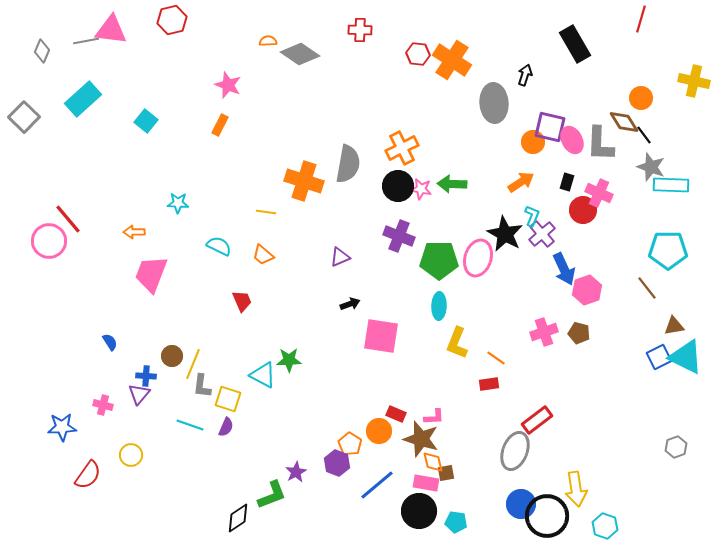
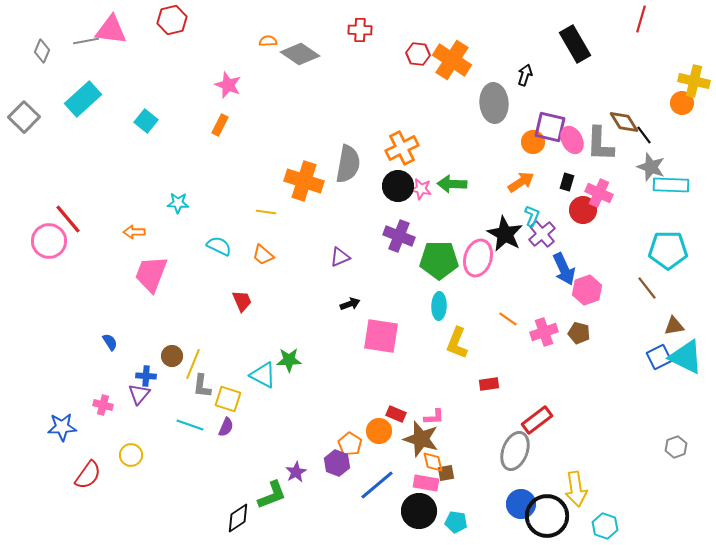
orange circle at (641, 98): moved 41 px right, 5 px down
orange line at (496, 358): moved 12 px right, 39 px up
